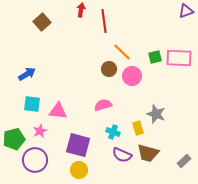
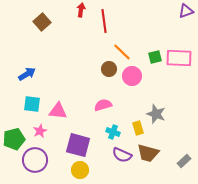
yellow circle: moved 1 px right
